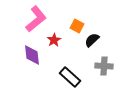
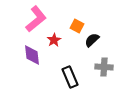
gray cross: moved 1 px down
black rectangle: rotated 25 degrees clockwise
